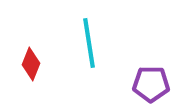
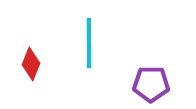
cyan line: rotated 9 degrees clockwise
